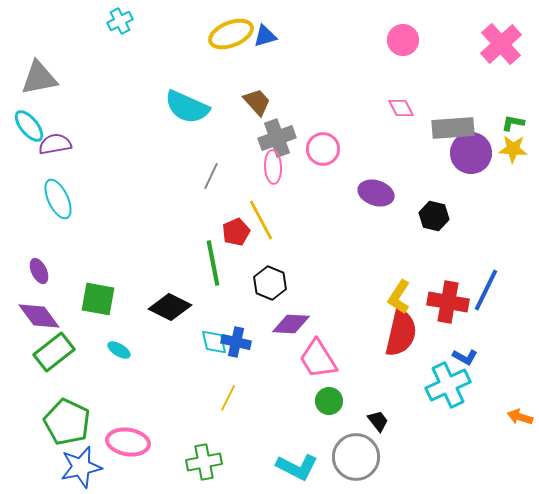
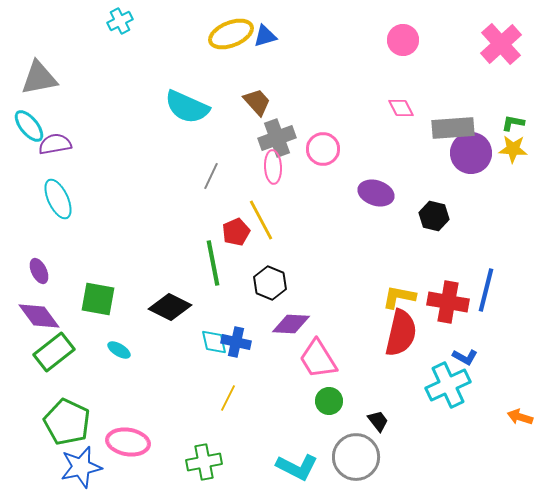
blue line at (486, 290): rotated 12 degrees counterclockwise
yellow L-shape at (399, 297): rotated 68 degrees clockwise
